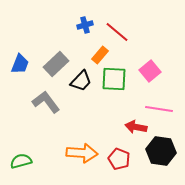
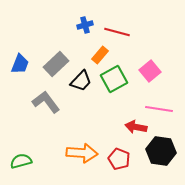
red line: rotated 25 degrees counterclockwise
green square: rotated 32 degrees counterclockwise
